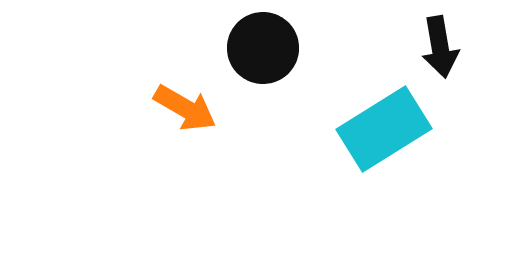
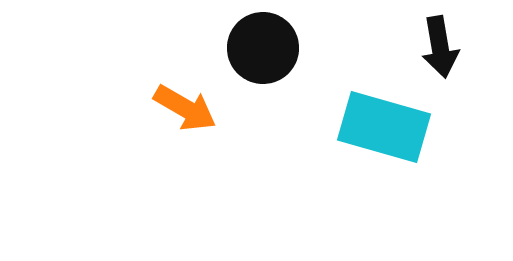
cyan rectangle: moved 2 px up; rotated 48 degrees clockwise
